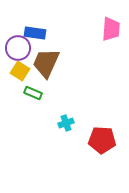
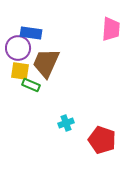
blue rectangle: moved 4 px left
yellow square: rotated 24 degrees counterclockwise
green rectangle: moved 2 px left, 8 px up
red pentagon: rotated 16 degrees clockwise
